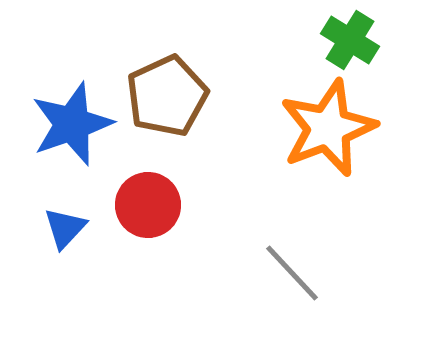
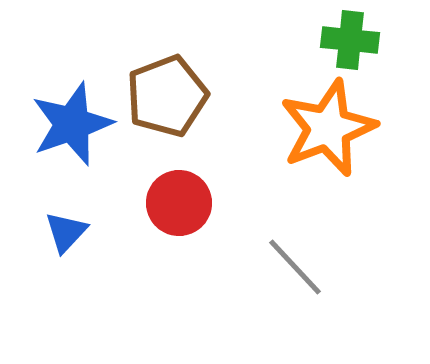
green cross: rotated 26 degrees counterclockwise
brown pentagon: rotated 4 degrees clockwise
red circle: moved 31 px right, 2 px up
blue triangle: moved 1 px right, 4 px down
gray line: moved 3 px right, 6 px up
